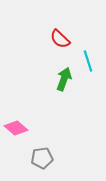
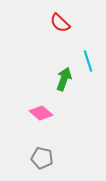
red semicircle: moved 16 px up
pink diamond: moved 25 px right, 15 px up
gray pentagon: rotated 20 degrees clockwise
